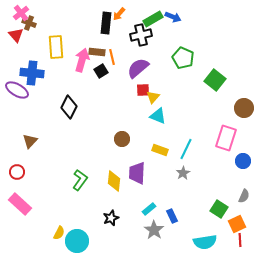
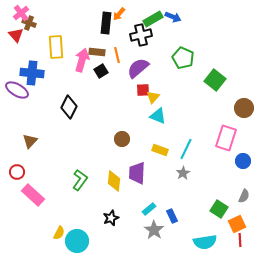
orange line at (112, 57): moved 5 px right, 2 px up
pink rectangle at (20, 204): moved 13 px right, 9 px up
